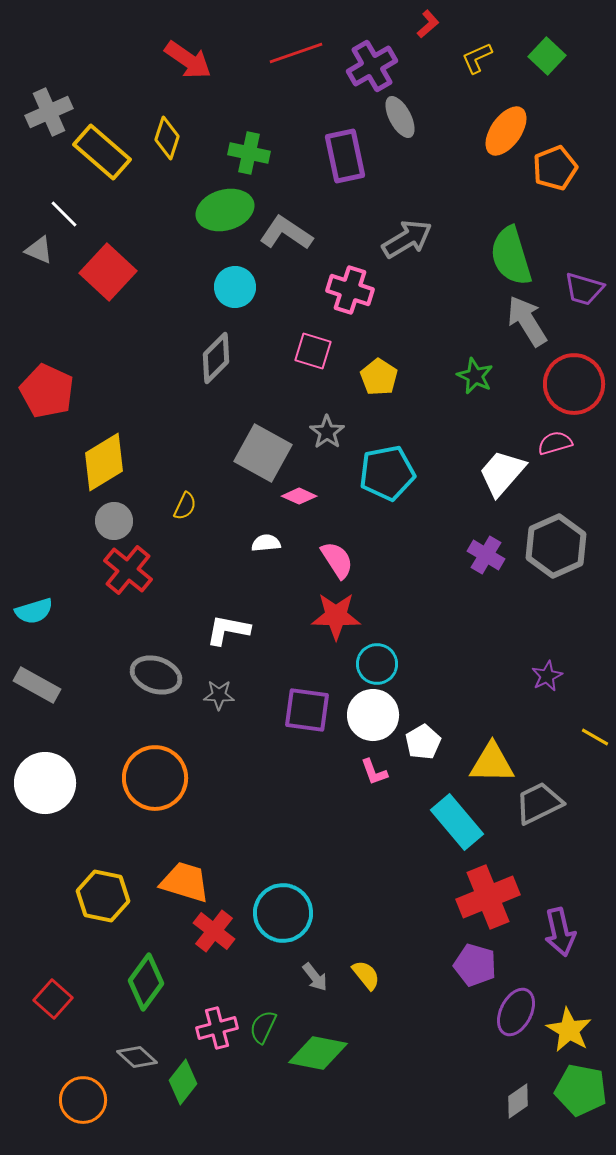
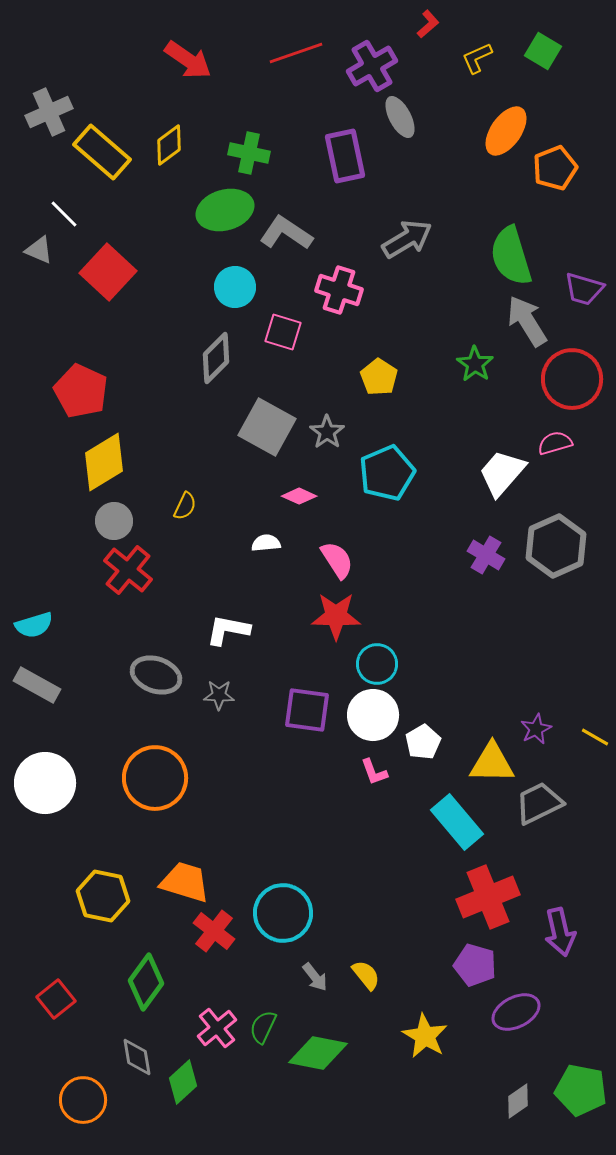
green square at (547, 56): moved 4 px left, 5 px up; rotated 12 degrees counterclockwise
yellow diamond at (167, 138): moved 2 px right, 7 px down; rotated 36 degrees clockwise
pink cross at (350, 290): moved 11 px left
pink square at (313, 351): moved 30 px left, 19 px up
green star at (475, 376): moved 12 px up; rotated 9 degrees clockwise
red circle at (574, 384): moved 2 px left, 5 px up
red pentagon at (47, 391): moved 34 px right
gray square at (263, 453): moved 4 px right, 26 px up
cyan pentagon at (387, 473): rotated 12 degrees counterclockwise
cyan semicircle at (34, 611): moved 14 px down
purple star at (547, 676): moved 11 px left, 53 px down
red square at (53, 999): moved 3 px right; rotated 9 degrees clockwise
purple ellipse at (516, 1012): rotated 36 degrees clockwise
pink cross at (217, 1028): rotated 24 degrees counterclockwise
yellow star at (569, 1030): moved 144 px left, 6 px down
gray diamond at (137, 1057): rotated 39 degrees clockwise
green diamond at (183, 1082): rotated 9 degrees clockwise
